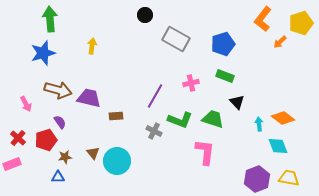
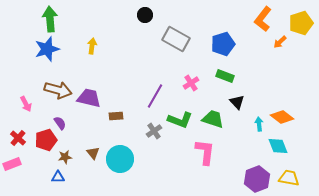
blue star: moved 4 px right, 4 px up
pink cross: rotated 21 degrees counterclockwise
orange diamond: moved 1 px left, 1 px up
purple semicircle: moved 1 px down
gray cross: rotated 28 degrees clockwise
cyan circle: moved 3 px right, 2 px up
